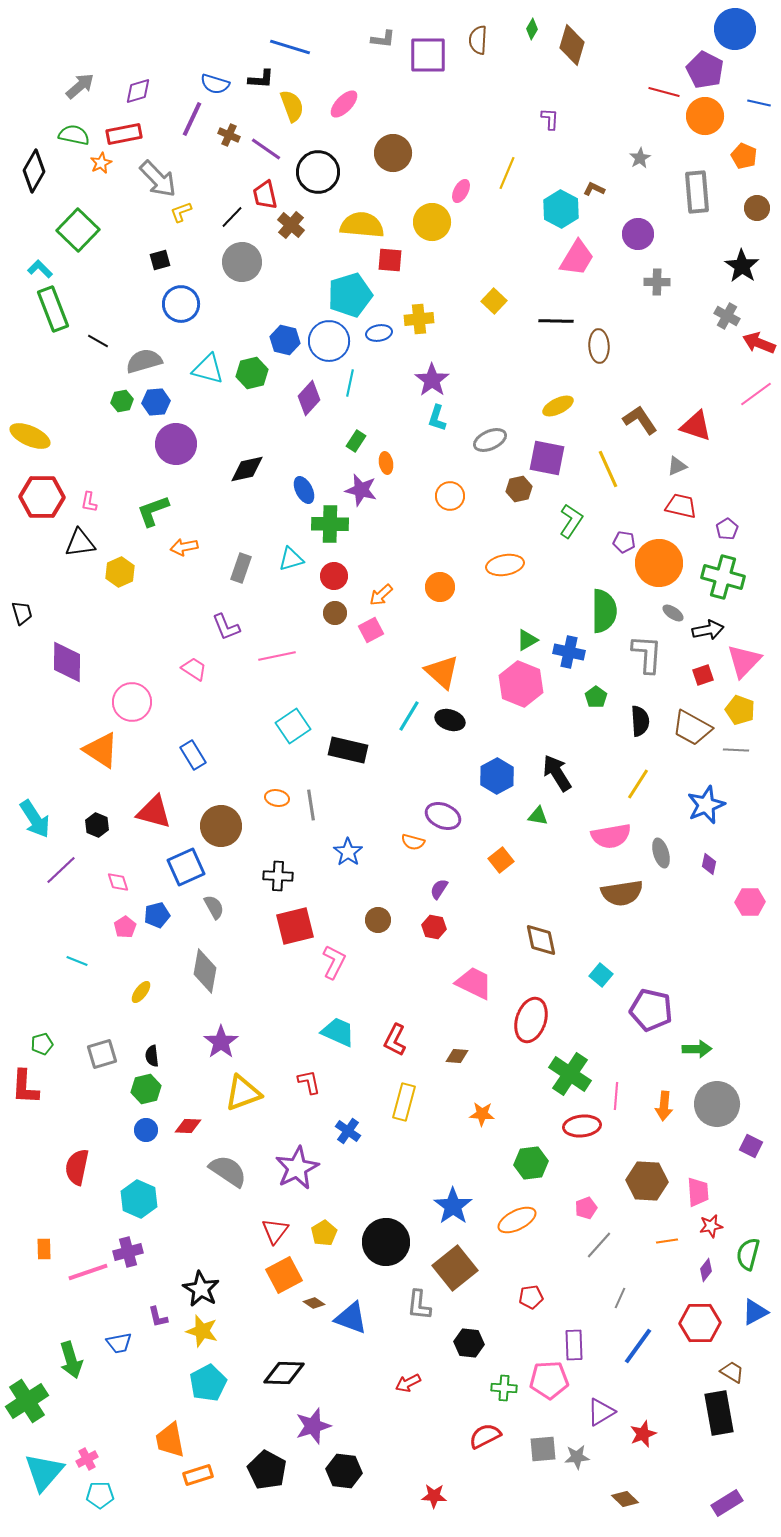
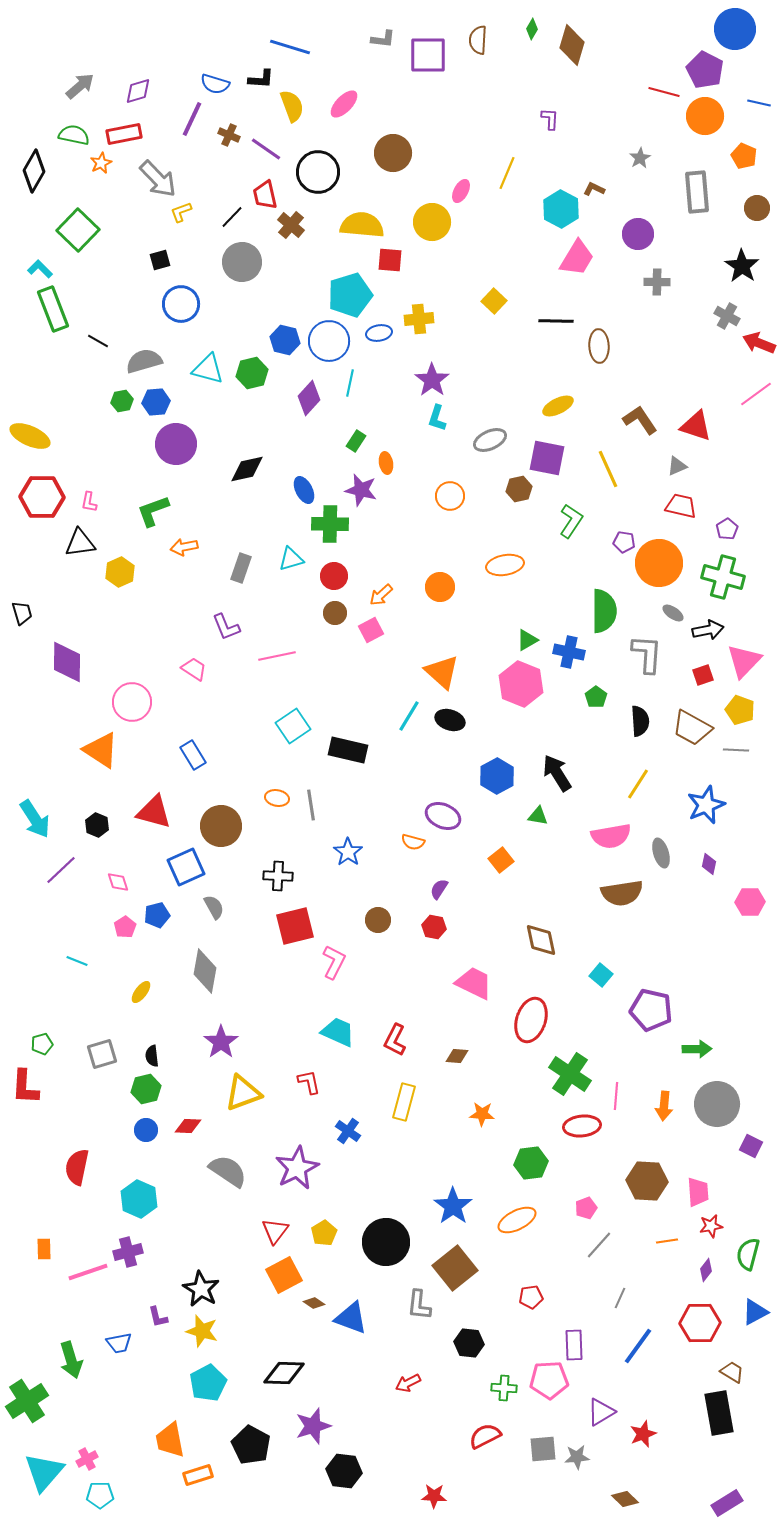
black pentagon at (267, 1470): moved 16 px left, 25 px up
